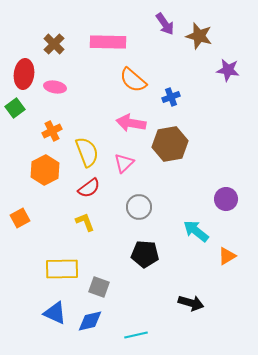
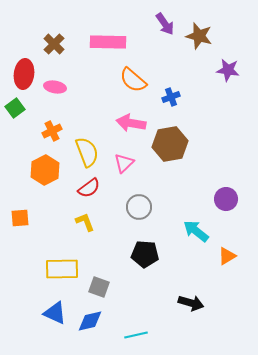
orange square: rotated 24 degrees clockwise
